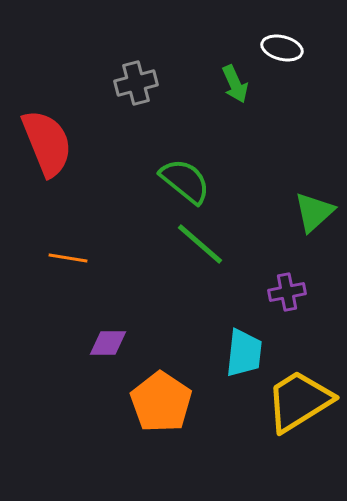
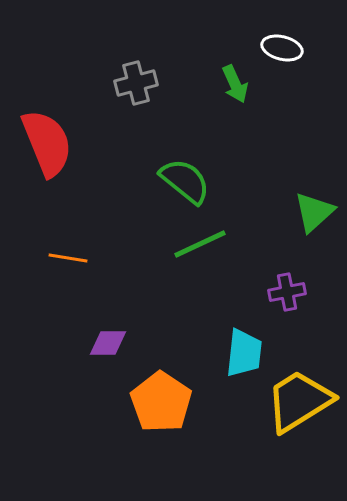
green line: rotated 66 degrees counterclockwise
